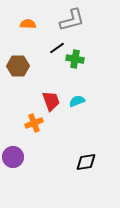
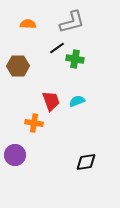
gray L-shape: moved 2 px down
orange cross: rotated 30 degrees clockwise
purple circle: moved 2 px right, 2 px up
